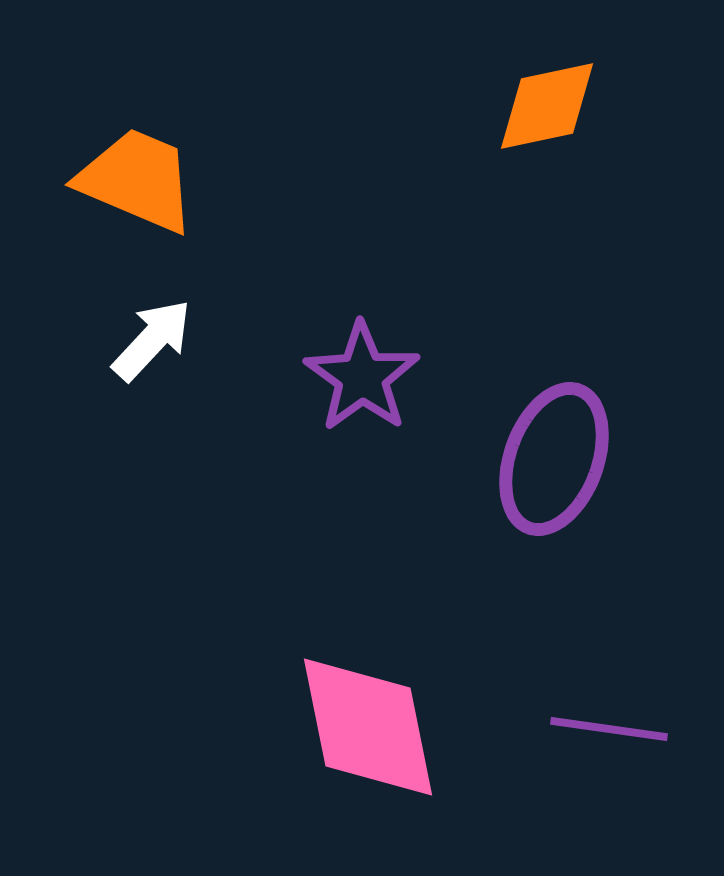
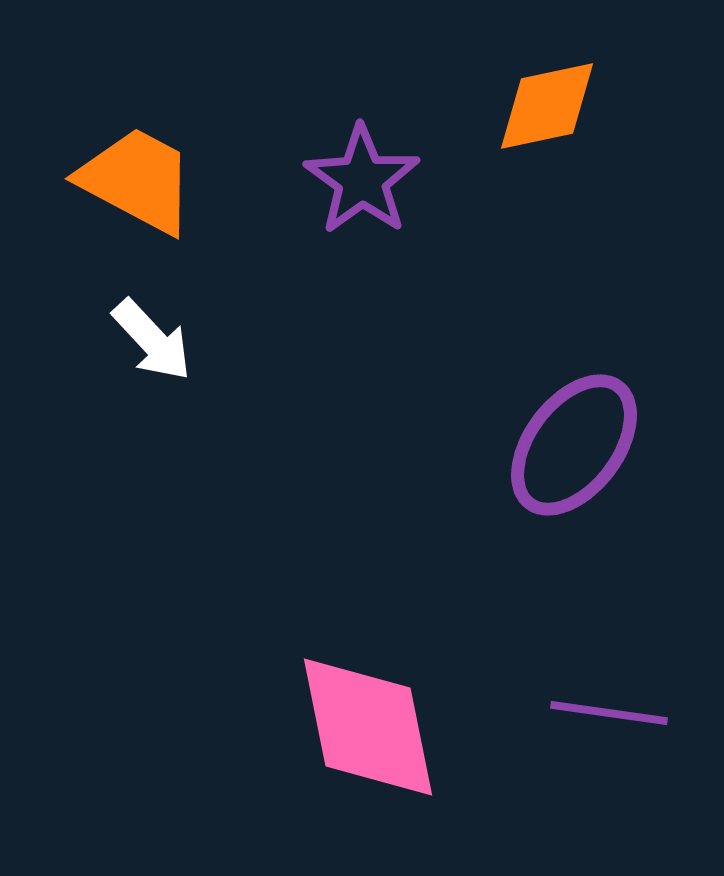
orange trapezoid: rotated 5 degrees clockwise
white arrow: rotated 94 degrees clockwise
purple star: moved 197 px up
purple ellipse: moved 20 px right, 14 px up; rotated 17 degrees clockwise
purple line: moved 16 px up
